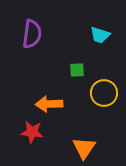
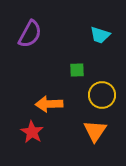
purple semicircle: moved 2 px left; rotated 20 degrees clockwise
yellow circle: moved 2 px left, 2 px down
red star: rotated 25 degrees clockwise
orange triangle: moved 11 px right, 17 px up
